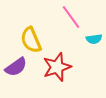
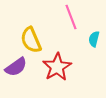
pink line: rotated 15 degrees clockwise
cyan semicircle: rotated 112 degrees clockwise
red star: rotated 12 degrees counterclockwise
